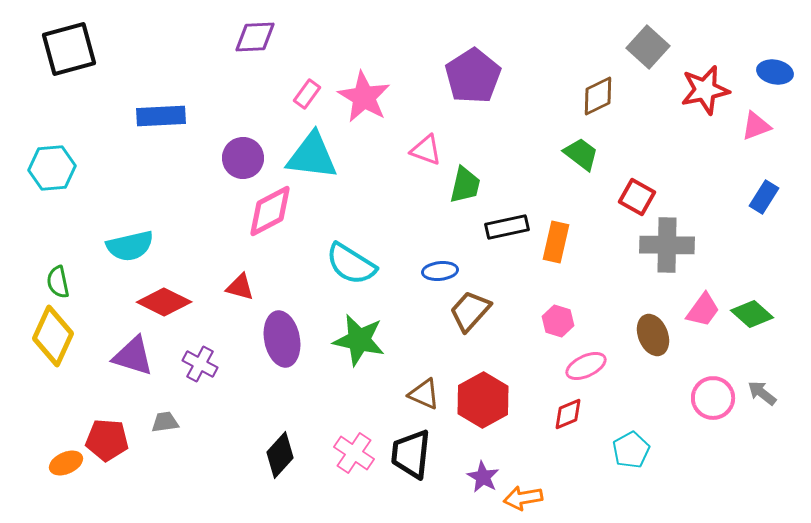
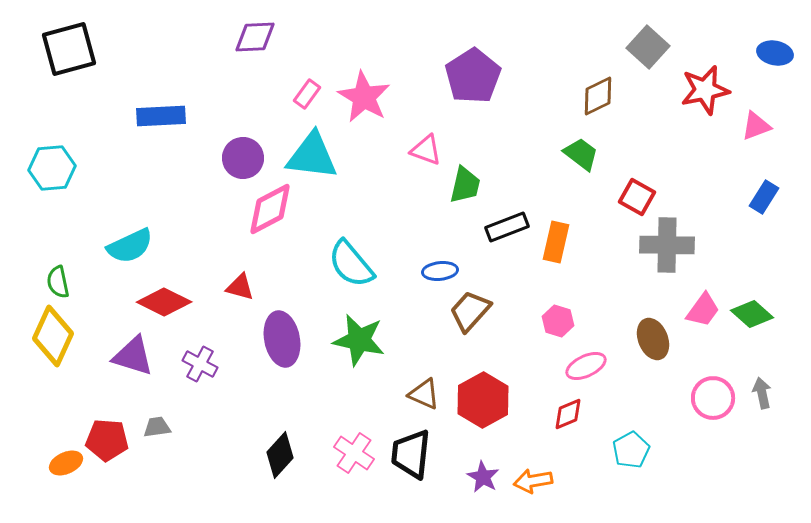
blue ellipse at (775, 72): moved 19 px up
pink diamond at (270, 211): moved 2 px up
black rectangle at (507, 227): rotated 9 degrees counterclockwise
cyan semicircle at (130, 246): rotated 12 degrees counterclockwise
cyan semicircle at (351, 264): rotated 18 degrees clockwise
brown ellipse at (653, 335): moved 4 px down
gray arrow at (762, 393): rotated 40 degrees clockwise
gray trapezoid at (165, 422): moved 8 px left, 5 px down
orange arrow at (523, 498): moved 10 px right, 17 px up
